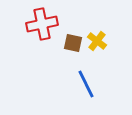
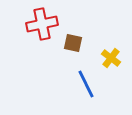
yellow cross: moved 14 px right, 17 px down
